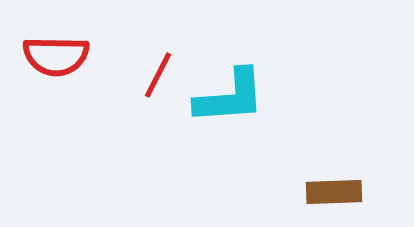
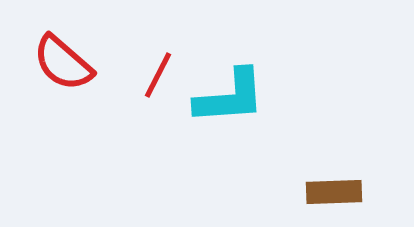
red semicircle: moved 7 px right, 7 px down; rotated 40 degrees clockwise
